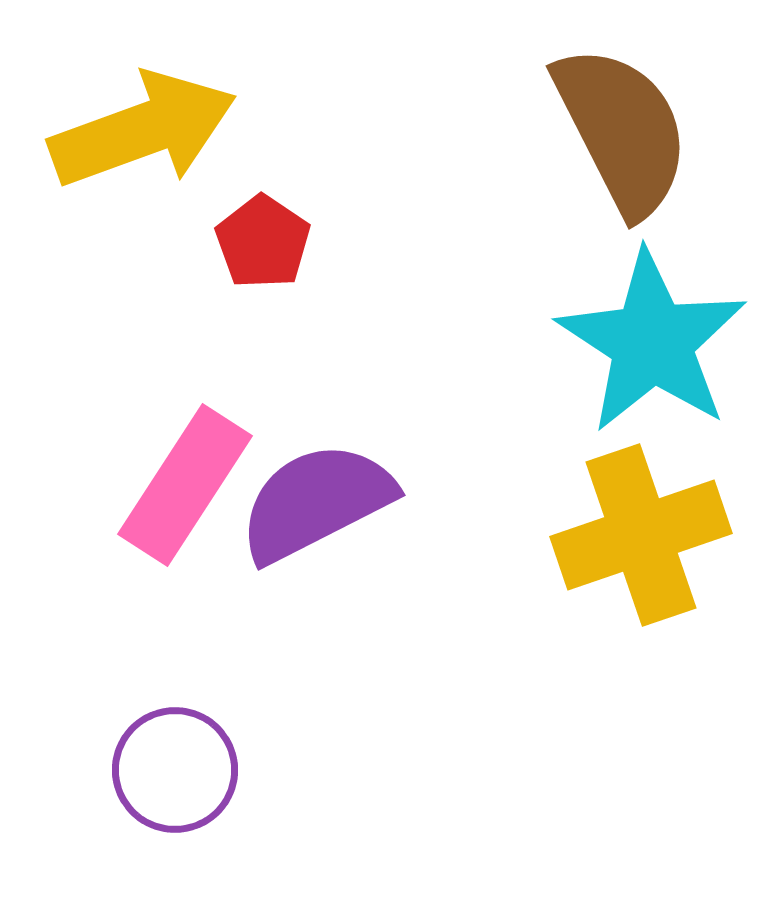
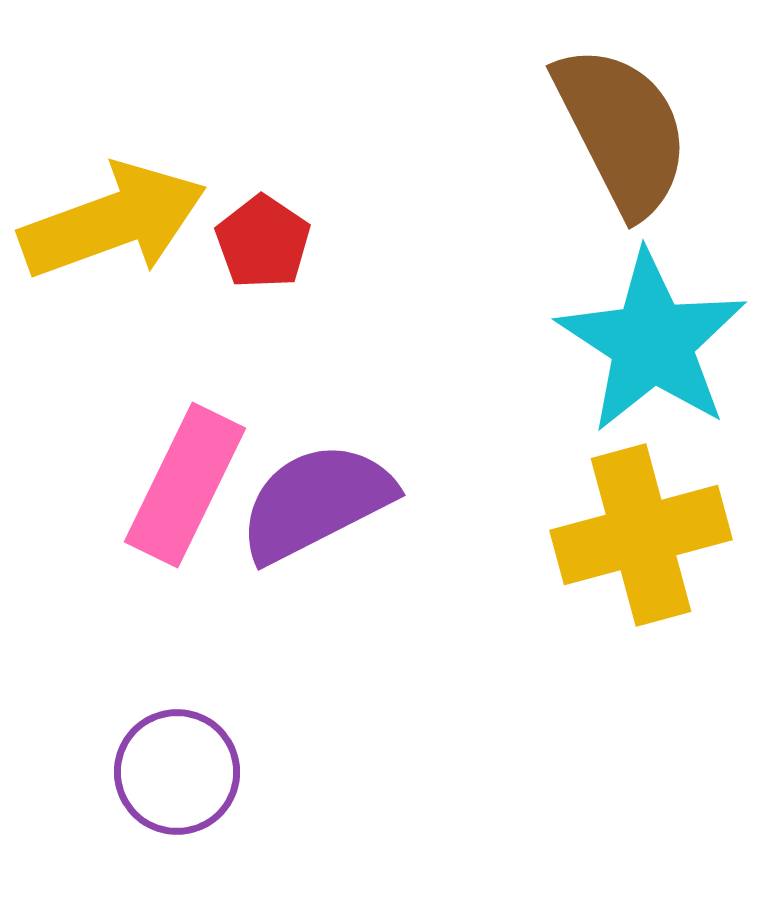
yellow arrow: moved 30 px left, 91 px down
pink rectangle: rotated 7 degrees counterclockwise
yellow cross: rotated 4 degrees clockwise
purple circle: moved 2 px right, 2 px down
